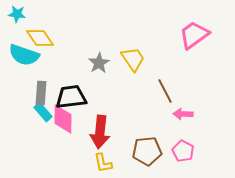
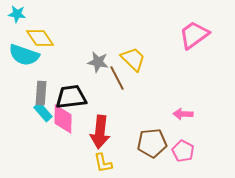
yellow trapezoid: rotated 12 degrees counterclockwise
gray star: moved 1 px left, 1 px up; rotated 30 degrees counterclockwise
brown line: moved 48 px left, 13 px up
brown pentagon: moved 5 px right, 8 px up
